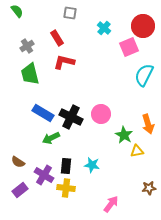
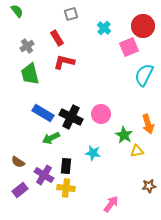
gray square: moved 1 px right, 1 px down; rotated 24 degrees counterclockwise
cyan star: moved 1 px right, 12 px up
brown star: moved 2 px up
